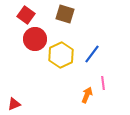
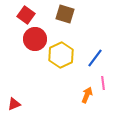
blue line: moved 3 px right, 4 px down
